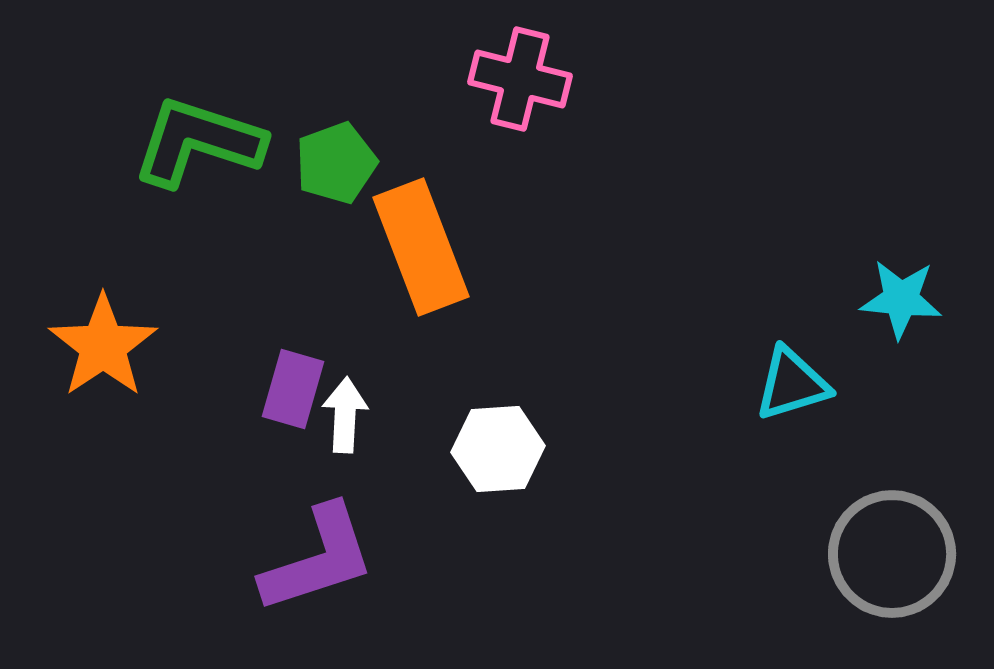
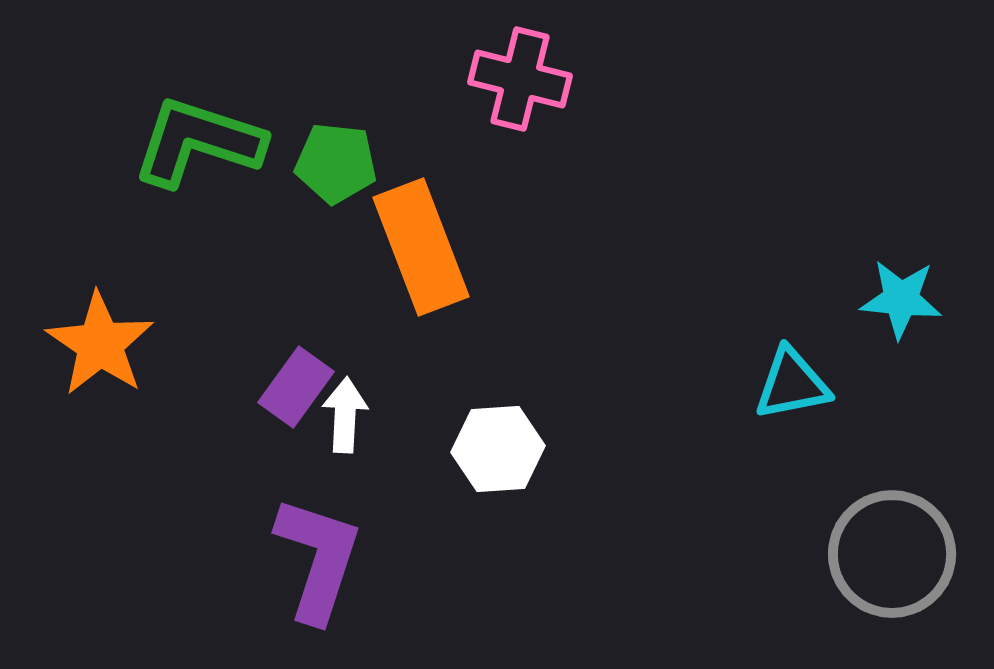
green pentagon: rotated 26 degrees clockwise
orange star: moved 3 px left, 2 px up; rotated 4 degrees counterclockwise
cyan triangle: rotated 6 degrees clockwise
purple rectangle: moved 3 px right, 2 px up; rotated 20 degrees clockwise
purple L-shape: rotated 54 degrees counterclockwise
